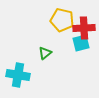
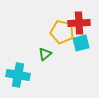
yellow pentagon: moved 12 px down
red cross: moved 5 px left, 5 px up
green triangle: moved 1 px down
